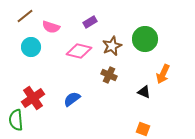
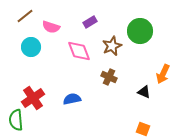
green circle: moved 5 px left, 8 px up
pink diamond: rotated 55 degrees clockwise
brown cross: moved 2 px down
blue semicircle: rotated 24 degrees clockwise
